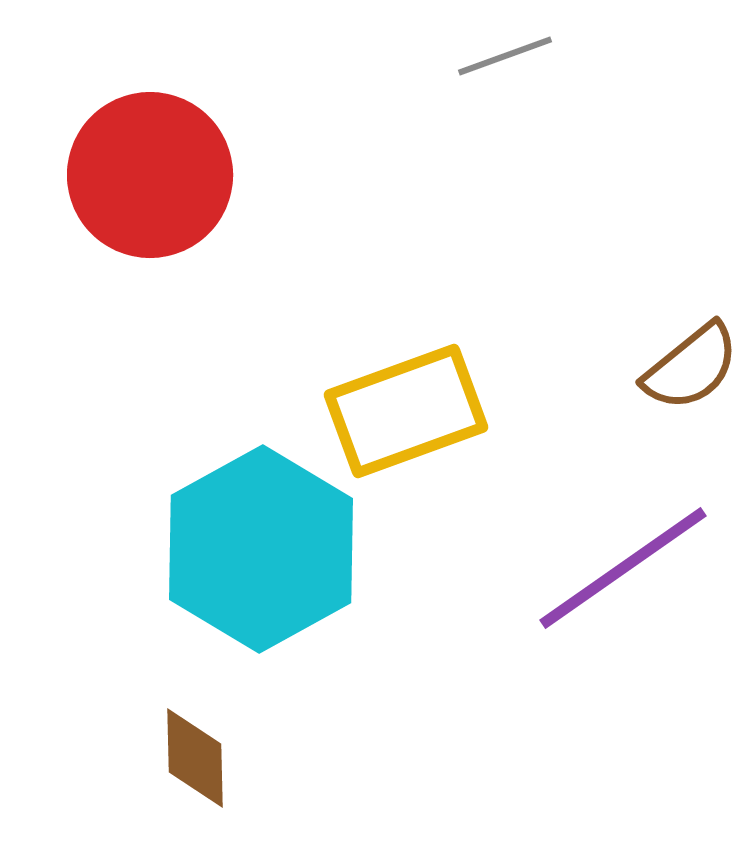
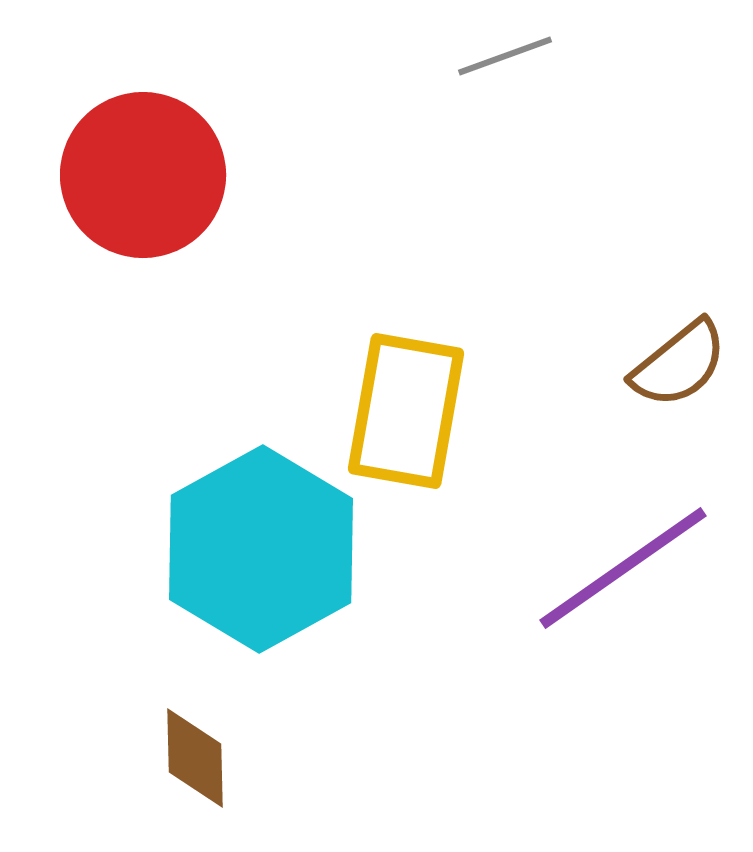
red circle: moved 7 px left
brown semicircle: moved 12 px left, 3 px up
yellow rectangle: rotated 60 degrees counterclockwise
